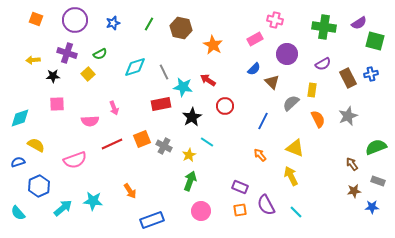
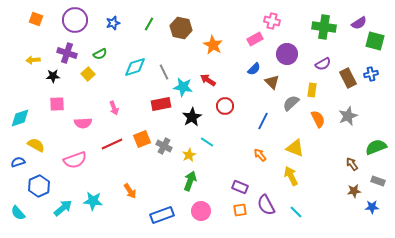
pink cross at (275, 20): moved 3 px left, 1 px down
pink semicircle at (90, 121): moved 7 px left, 2 px down
blue rectangle at (152, 220): moved 10 px right, 5 px up
